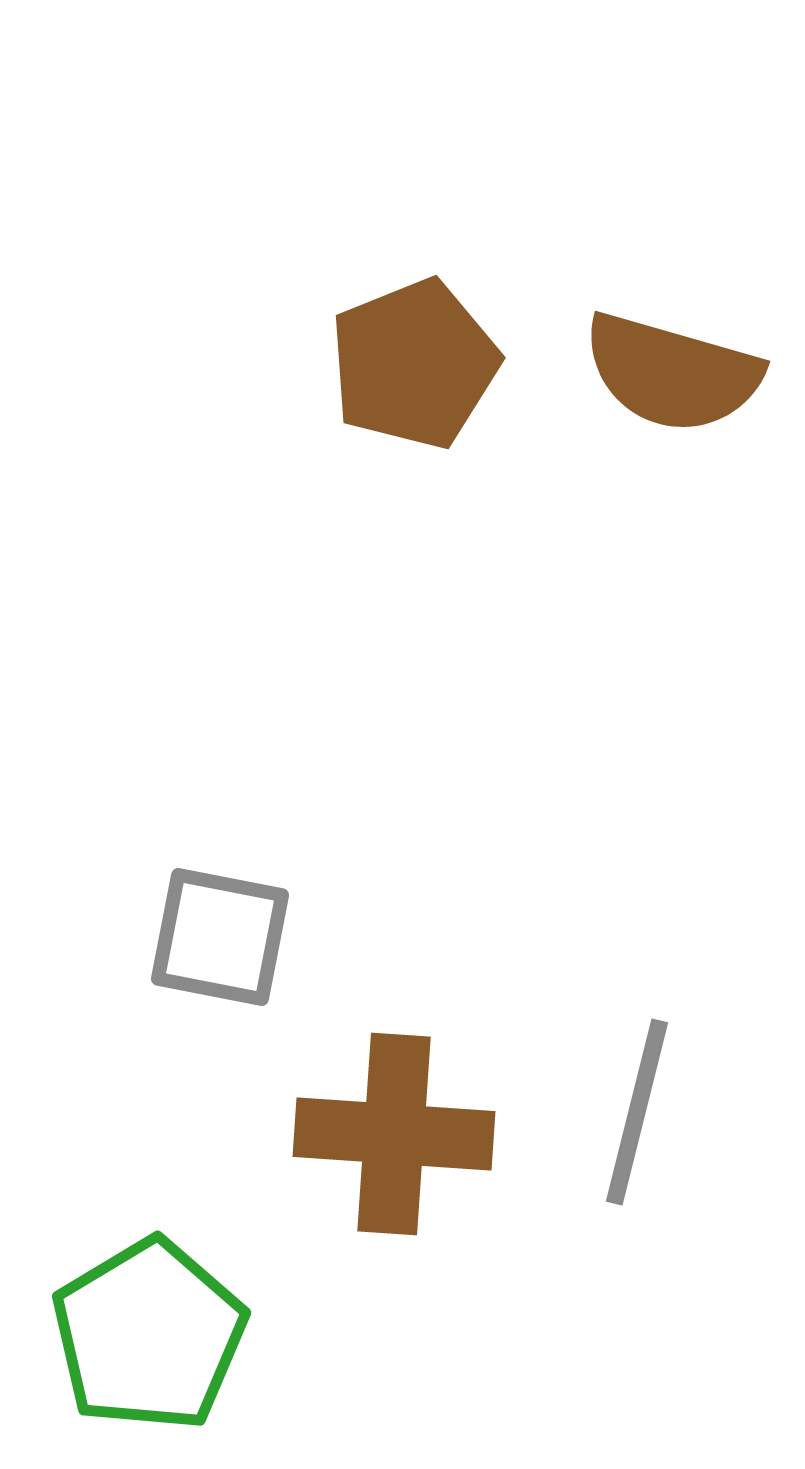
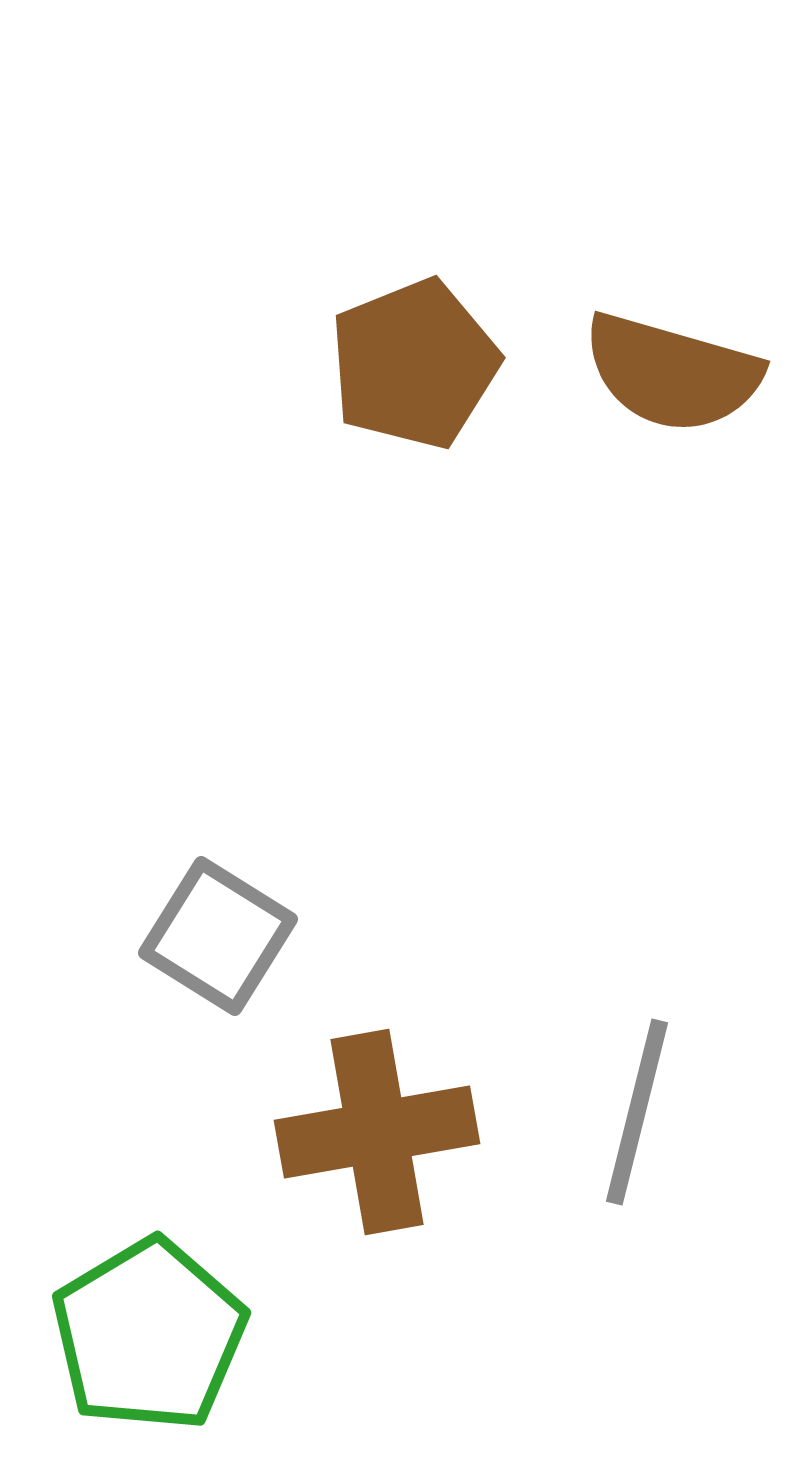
gray square: moved 2 px left, 1 px up; rotated 21 degrees clockwise
brown cross: moved 17 px left, 2 px up; rotated 14 degrees counterclockwise
